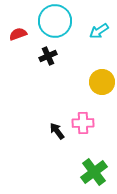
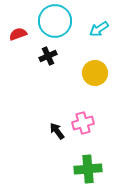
cyan arrow: moved 2 px up
yellow circle: moved 7 px left, 9 px up
pink cross: rotated 15 degrees counterclockwise
green cross: moved 6 px left, 3 px up; rotated 32 degrees clockwise
